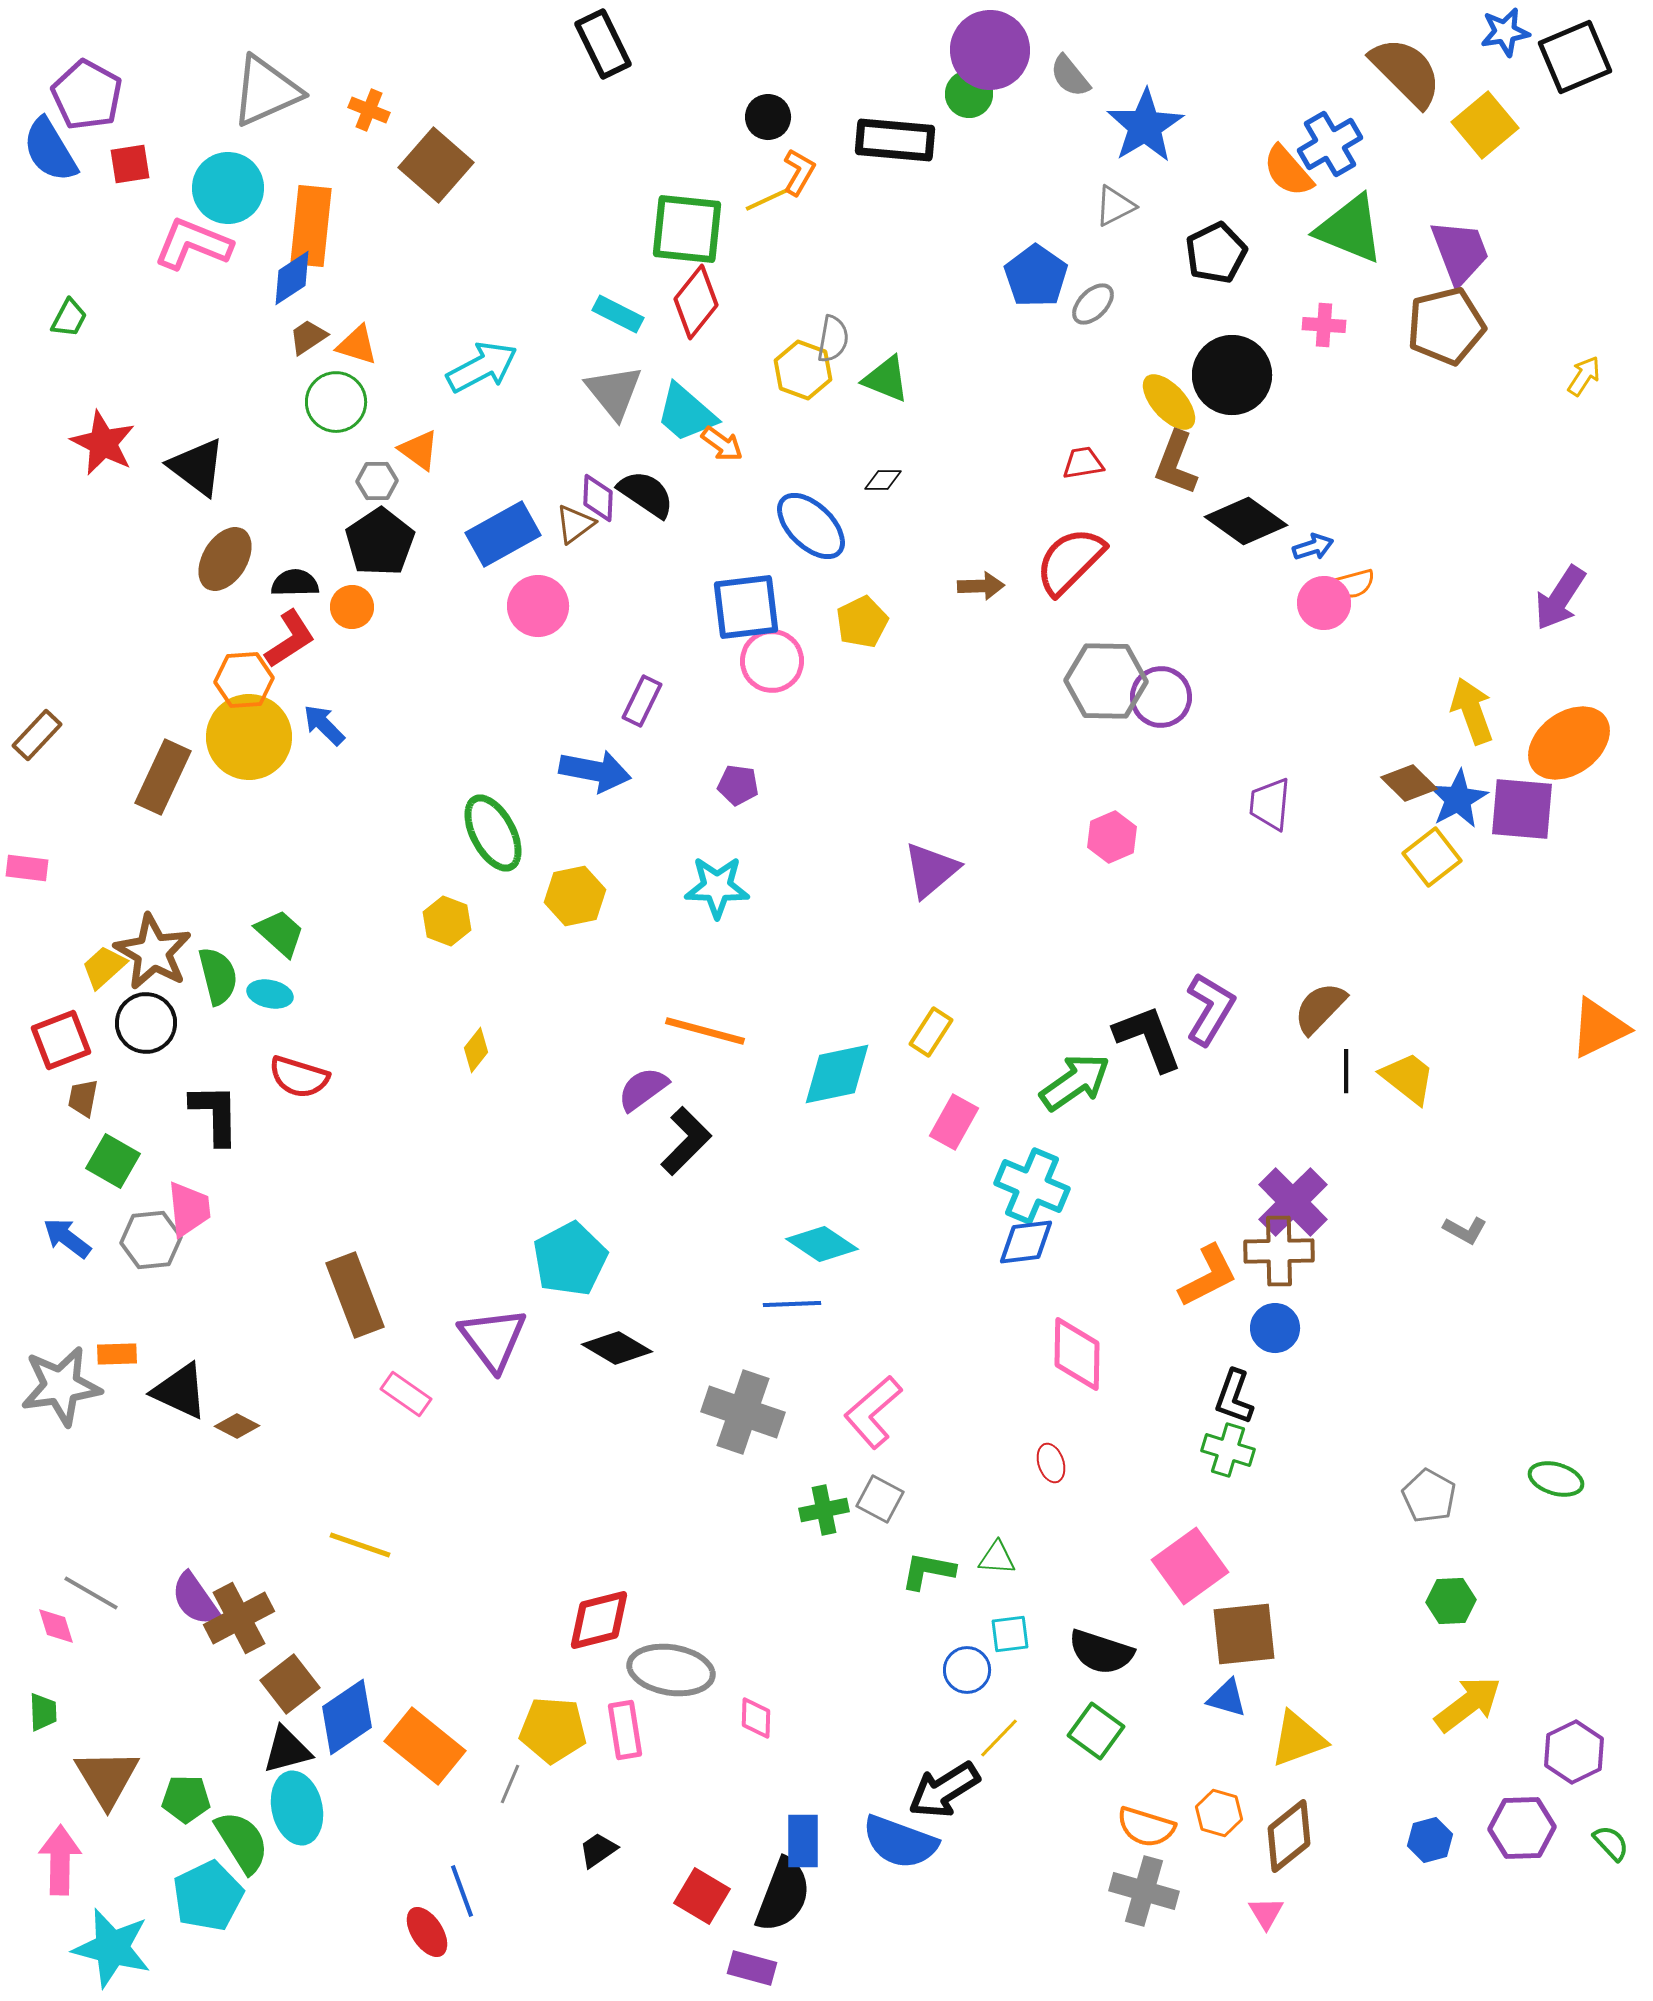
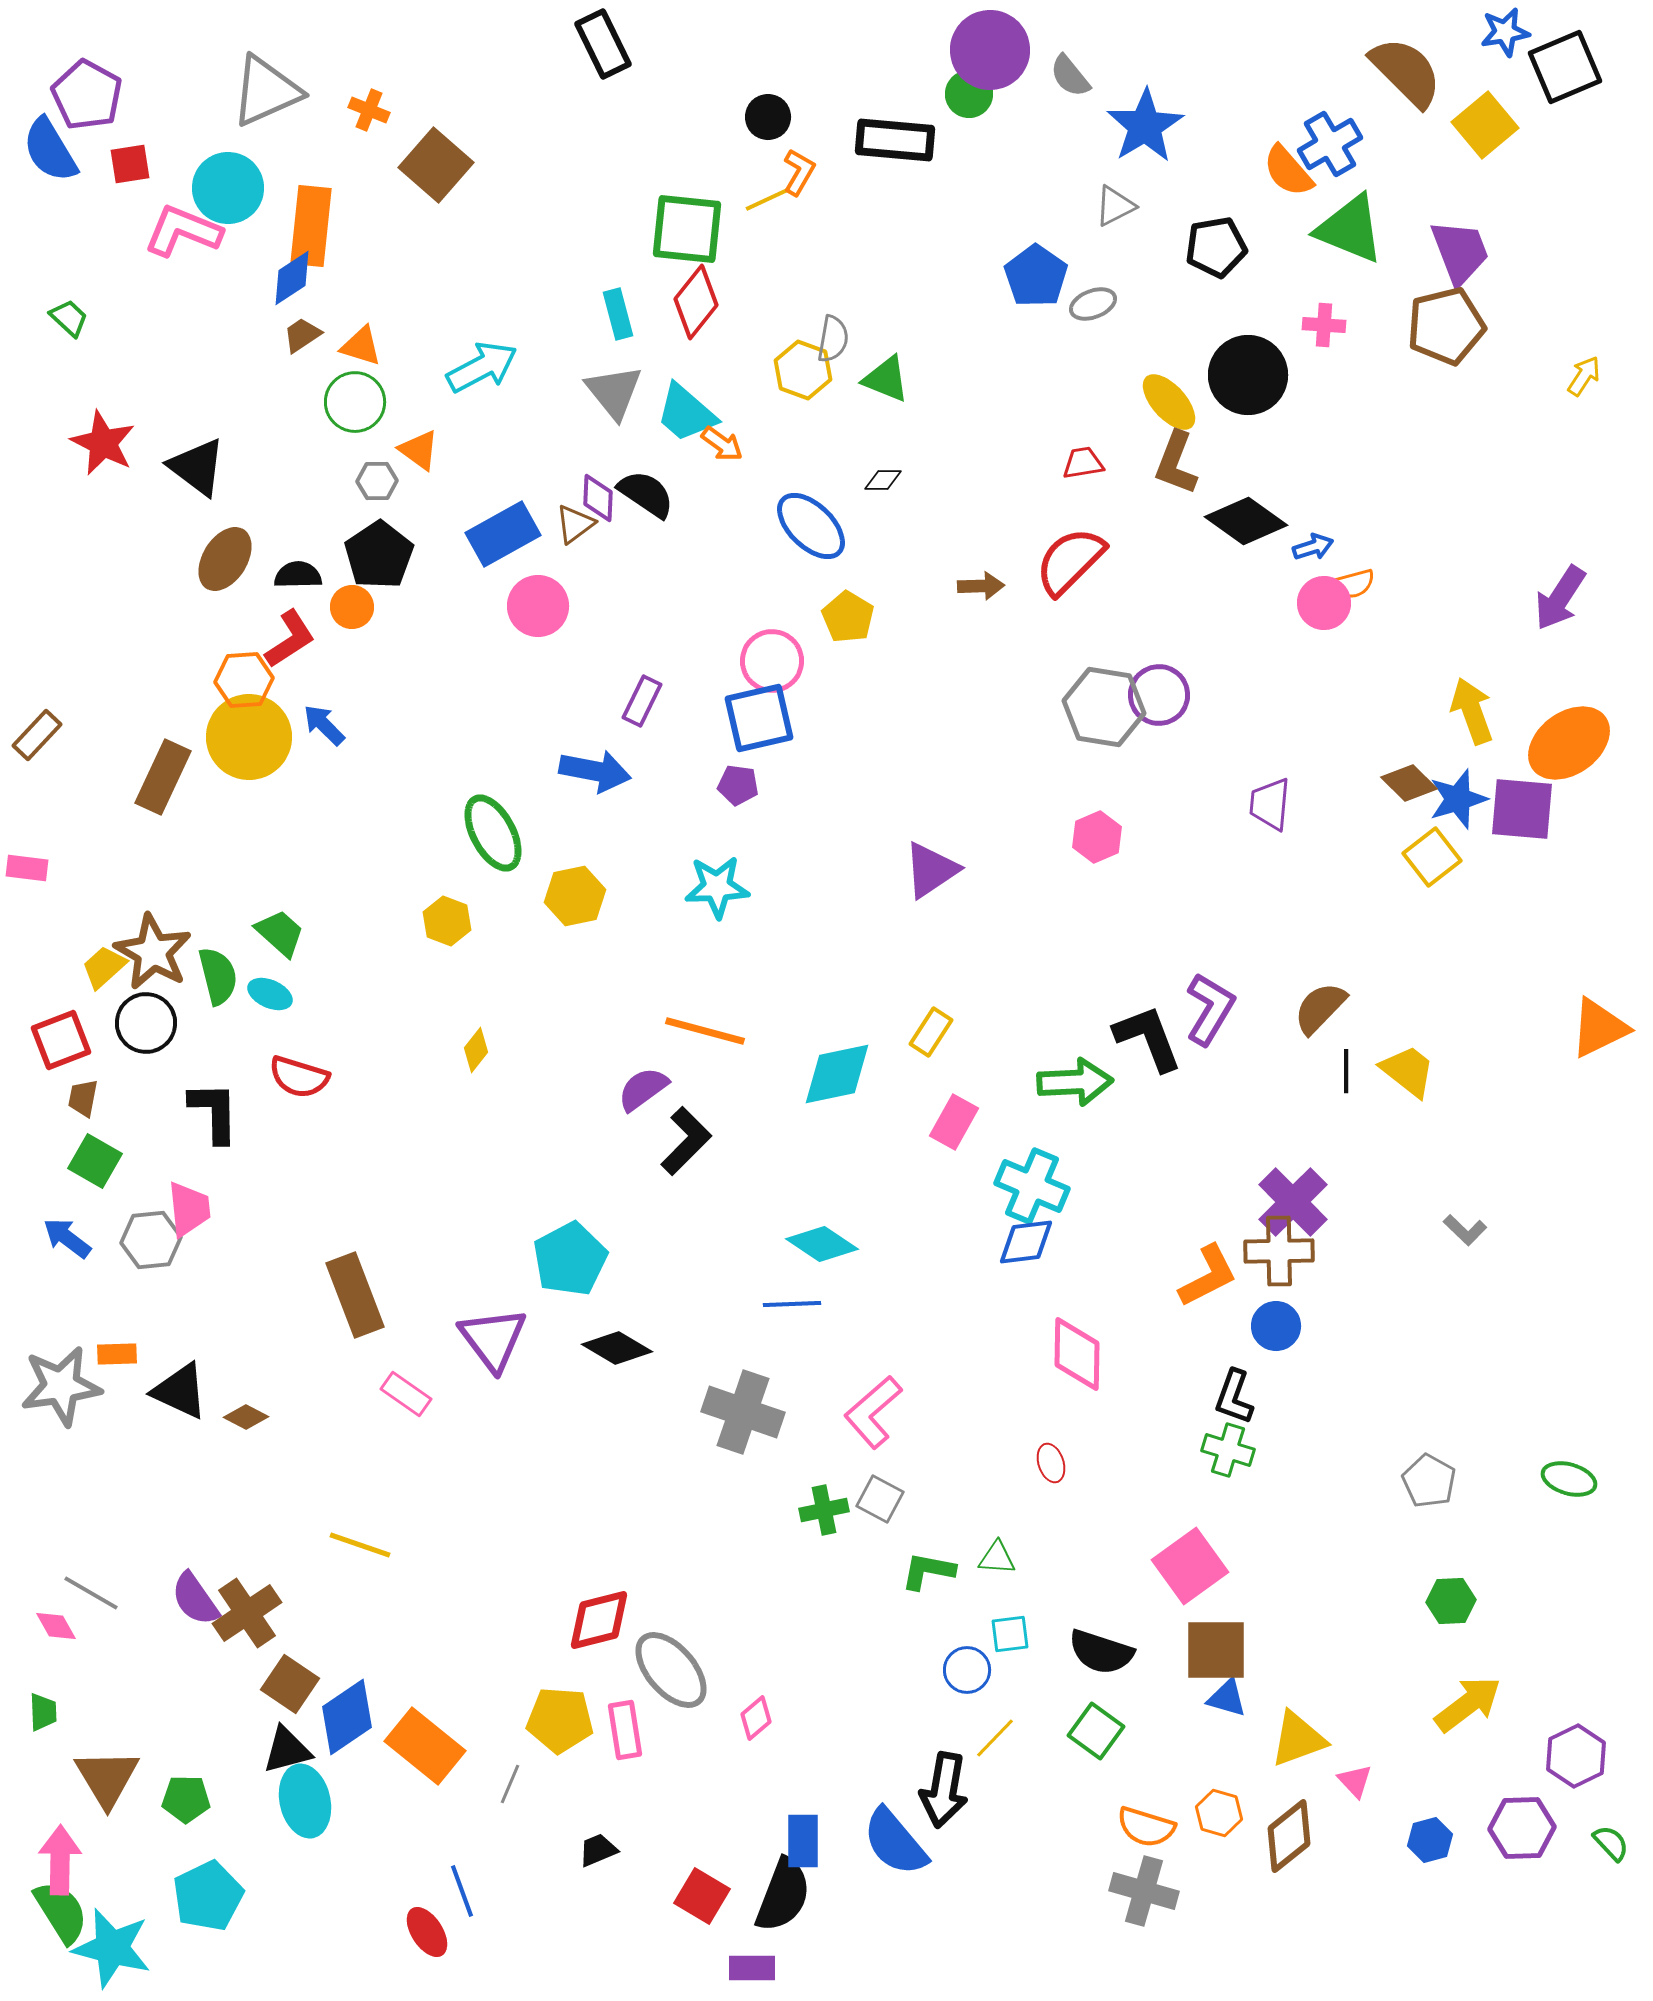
black square at (1575, 57): moved 10 px left, 10 px down
pink L-shape at (193, 244): moved 10 px left, 13 px up
black pentagon at (1216, 253): moved 6 px up; rotated 16 degrees clockwise
gray ellipse at (1093, 304): rotated 24 degrees clockwise
cyan rectangle at (618, 314): rotated 48 degrees clockwise
green trapezoid at (69, 318): rotated 75 degrees counterclockwise
brown trapezoid at (308, 337): moved 6 px left, 2 px up
orange triangle at (357, 345): moved 4 px right, 1 px down
black circle at (1232, 375): moved 16 px right
green circle at (336, 402): moved 19 px right
black pentagon at (380, 542): moved 1 px left, 13 px down
black semicircle at (295, 583): moved 3 px right, 8 px up
blue square at (746, 607): moved 13 px right, 111 px down; rotated 6 degrees counterclockwise
yellow pentagon at (862, 622): moved 14 px left, 5 px up; rotated 15 degrees counterclockwise
gray hexagon at (1106, 681): moved 2 px left, 26 px down; rotated 8 degrees clockwise
purple circle at (1161, 697): moved 2 px left, 2 px up
blue star at (1458, 799): rotated 12 degrees clockwise
pink hexagon at (1112, 837): moved 15 px left
purple triangle at (931, 870): rotated 6 degrees clockwise
cyan star at (717, 887): rotated 4 degrees counterclockwise
cyan ellipse at (270, 994): rotated 12 degrees clockwise
yellow trapezoid at (1408, 1078): moved 7 px up
green arrow at (1075, 1082): rotated 32 degrees clockwise
black L-shape at (215, 1114): moved 1 px left, 2 px up
green square at (113, 1161): moved 18 px left
gray L-shape at (1465, 1230): rotated 15 degrees clockwise
blue circle at (1275, 1328): moved 1 px right, 2 px up
brown diamond at (237, 1426): moved 9 px right, 9 px up
green ellipse at (1556, 1479): moved 13 px right
gray pentagon at (1429, 1496): moved 15 px up
brown cross at (239, 1618): moved 8 px right, 5 px up; rotated 6 degrees counterclockwise
pink diamond at (56, 1626): rotated 12 degrees counterclockwise
brown square at (1244, 1634): moved 28 px left, 16 px down; rotated 6 degrees clockwise
gray ellipse at (671, 1670): rotated 40 degrees clockwise
brown square at (290, 1684): rotated 18 degrees counterclockwise
pink diamond at (756, 1718): rotated 48 degrees clockwise
yellow pentagon at (553, 1730): moved 7 px right, 10 px up
yellow line at (999, 1738): moved 4 px left
purple hexagon at (1574, 1752): moved 2 px right, 4 px down
black arrow at (944, 1790): rotated 48 degrees counterclockwise
cyan ellipse at (297, 1808): moved 8 px right, 7 px up
green semicircle at (242, 1842): moved 181 px left, 70 px down
blue semicircle at (900, 1842): moved 5 px left; rotated 30 degrees clockwise
black trapezoid at (598, 1850): rotated 12 degrees clockwise
pink triangle at (1266, 1913): moved 89 px right, 132 px up; rotated 12 degrees counterclockwise
purple rectangle at (752, 1968): rotated 15 degrees counterclockwise
